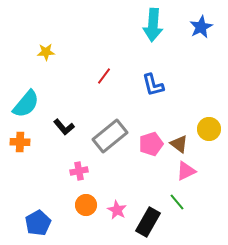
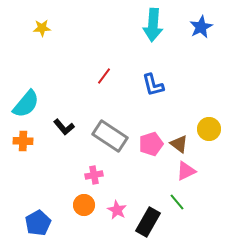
yellow star: moved 4 px left, 24 px up
gray rectangle: rotated 72 degrees clockwise
orange cross: moved 3 px right, 1 px up
pink cross: moved 15 px right, 4 px down
orange circle: moved 2 px left
